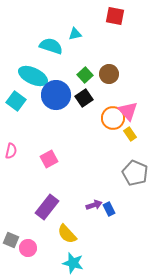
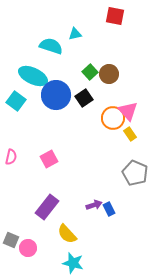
green square: moved 5 px right, 3 px up
pink semicircle: moved 6 px down
